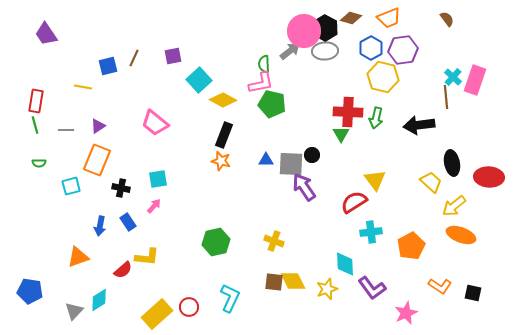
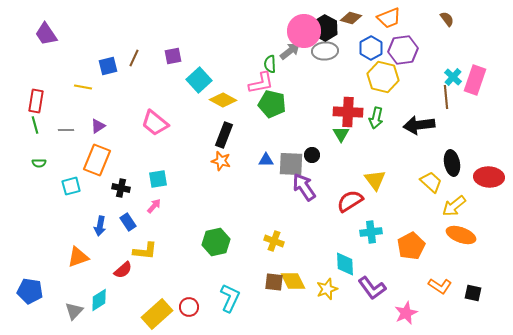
green semicircle at (264, 64): moved 6 px right
red semicircle at (354, 202): moved 4 px left, 1 px up
yellow L-shape at (147, 257): moved 2 px left, 6 px up
